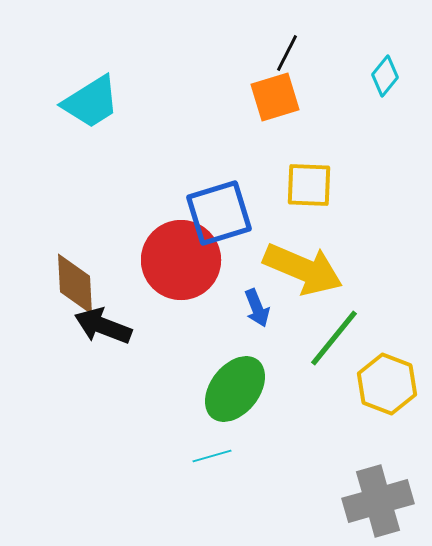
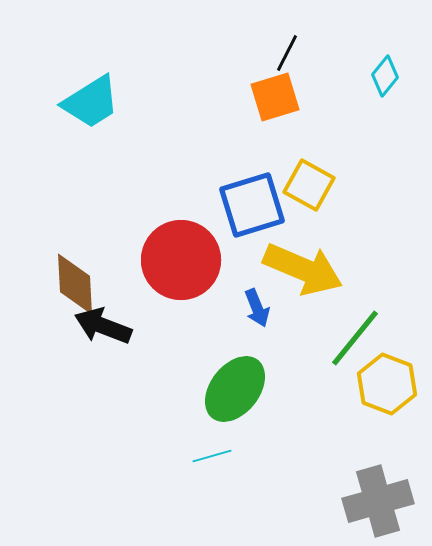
yellow square: rotated 27 degrees clockwise
blue square: moved 33 px right, 8 px up
green line: moved 21 px right
